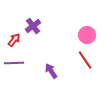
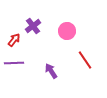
pink circle: moved 20 px left, 4 px up
